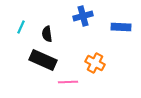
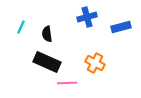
blue cross: moved 4 px right, 1 px down
blue rectangle: rotated 18 degrees counterclockwise
black rectangle: moved 4 px right, 2 px down
pink line: moved 1 px left, 1 px down
